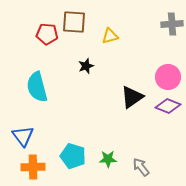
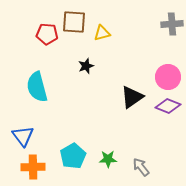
yellow triangle: moved 8 px left, 3 px up
cyan pentagon: rotated 25 degrees clockwise
